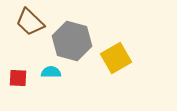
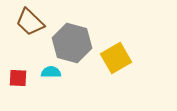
gray hexagon: moved 2 px down
